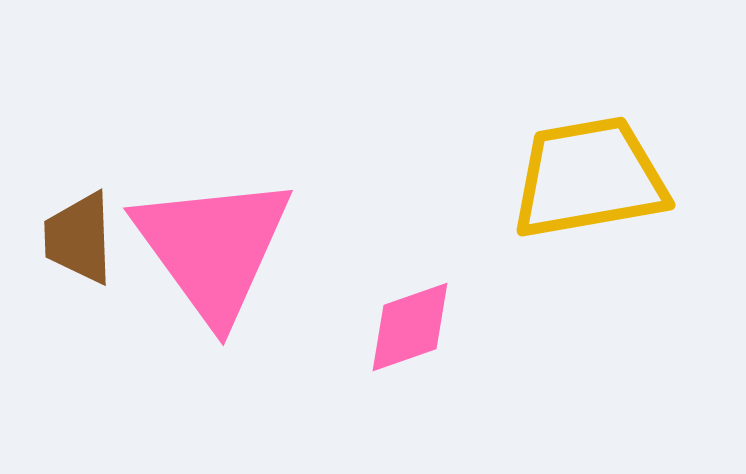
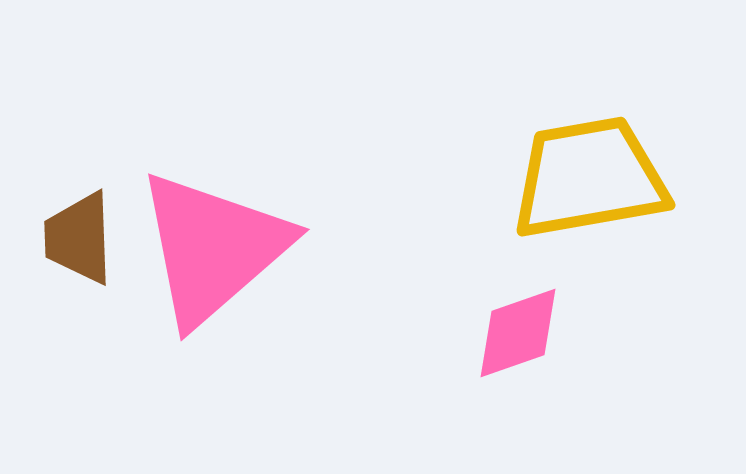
pink triangle: rotated 25 degrees clockwise
pink diamond: moved 108 px right, 6 px down
